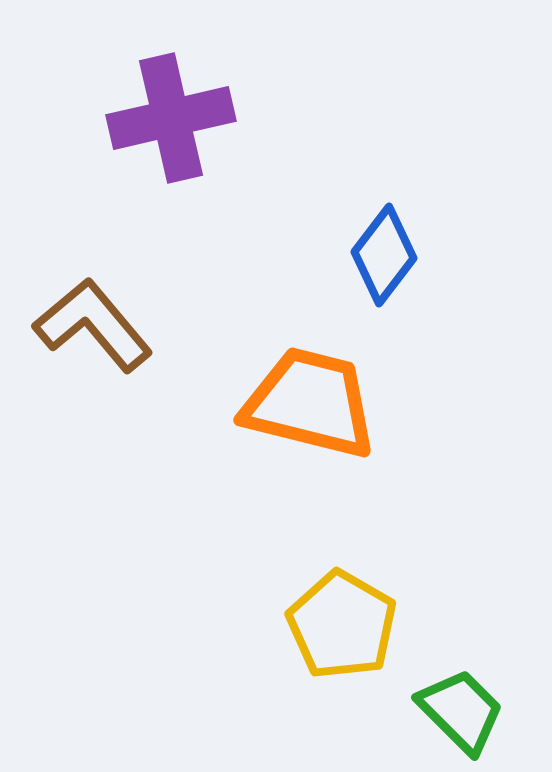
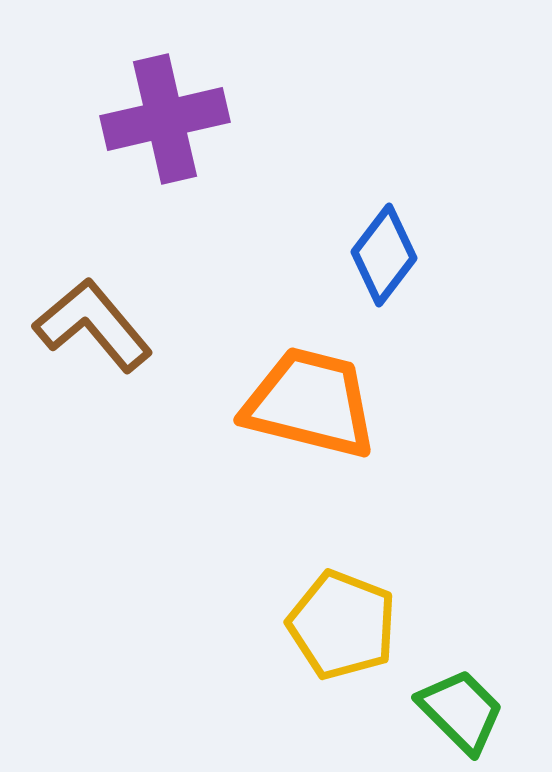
purple cross: moved 6 px left, 1 px down
yellow pentagon: rotated 9 degrees counterclockwise
